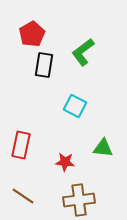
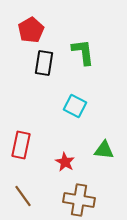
red pentagon: moved 1 px left, 4 px up
green L-shape: rotated 120 degrees clockwise
black rectangle: moved 2 px up
green triangle: moved 1 px right, 2 px down
red star: rotated 24 degrees clockwise
brown line: rotated 20 degrees clockwise
brown cross: rotated 16 degrees clockwise
